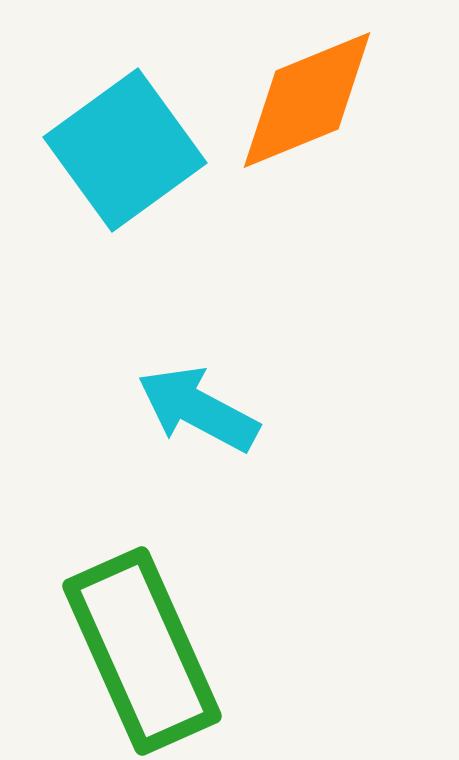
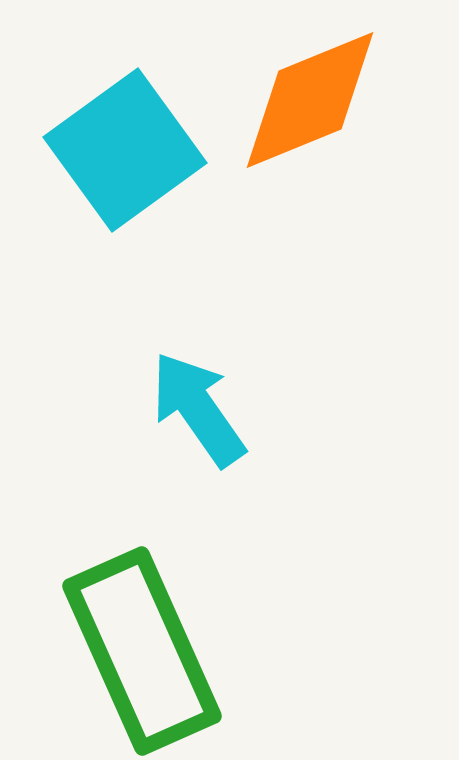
orange diamond: moved 3 px right
cyan arrow: rotated 27 degrees clockwise
